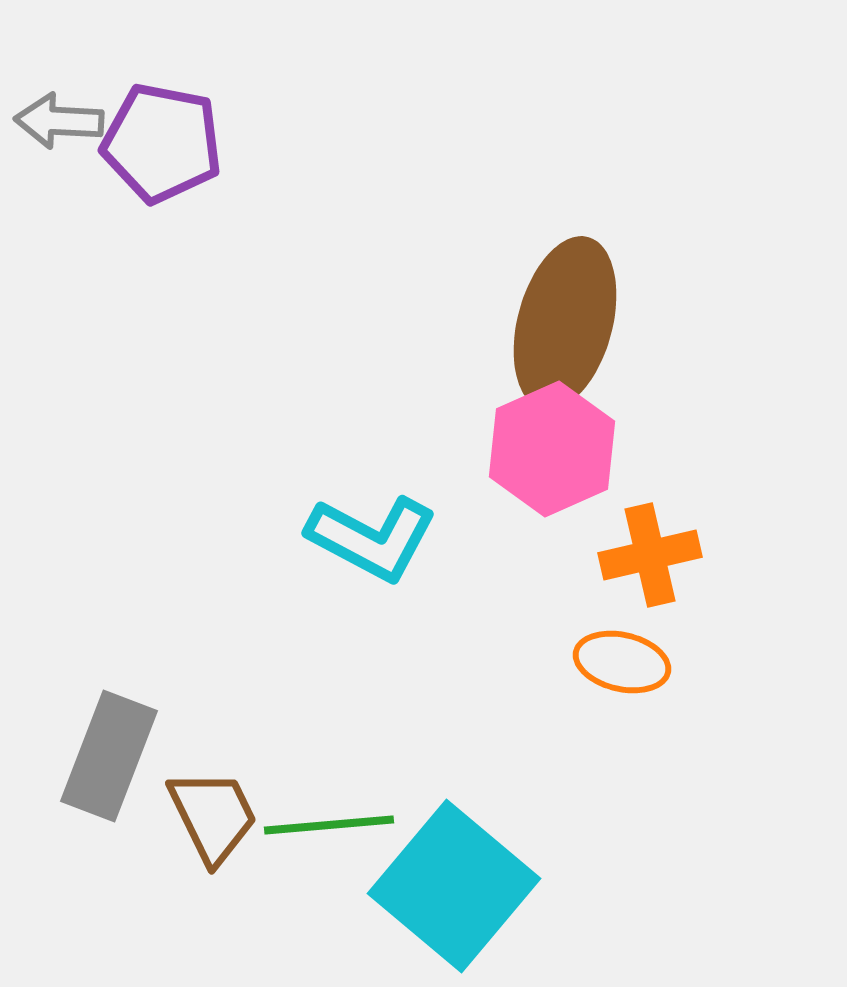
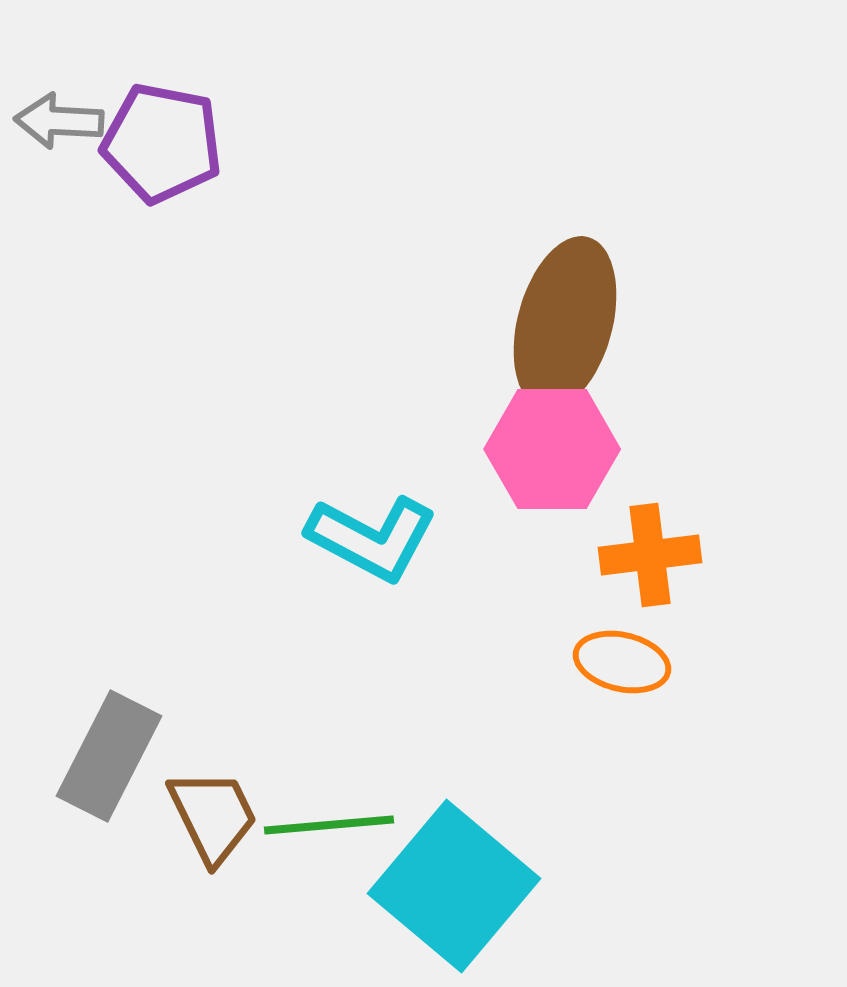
pink hexagon: rotated 24 degrees clockwise
orange cross: rotated 6 degrees clockwise
gray rectangle: rotated 6 degrees clockwise
